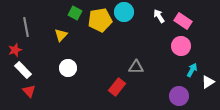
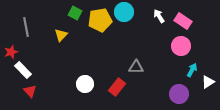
red star: moved 4 px left, 2 px down
white circle: moved 17 px right, 16 px down
red triangle: moved 1 px right
purple circle: moved 2 px up
